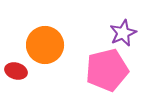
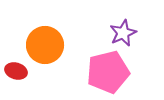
pink pentagon: moved 1 px right, 2 px down
